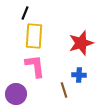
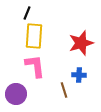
black line: moved 2 px right
